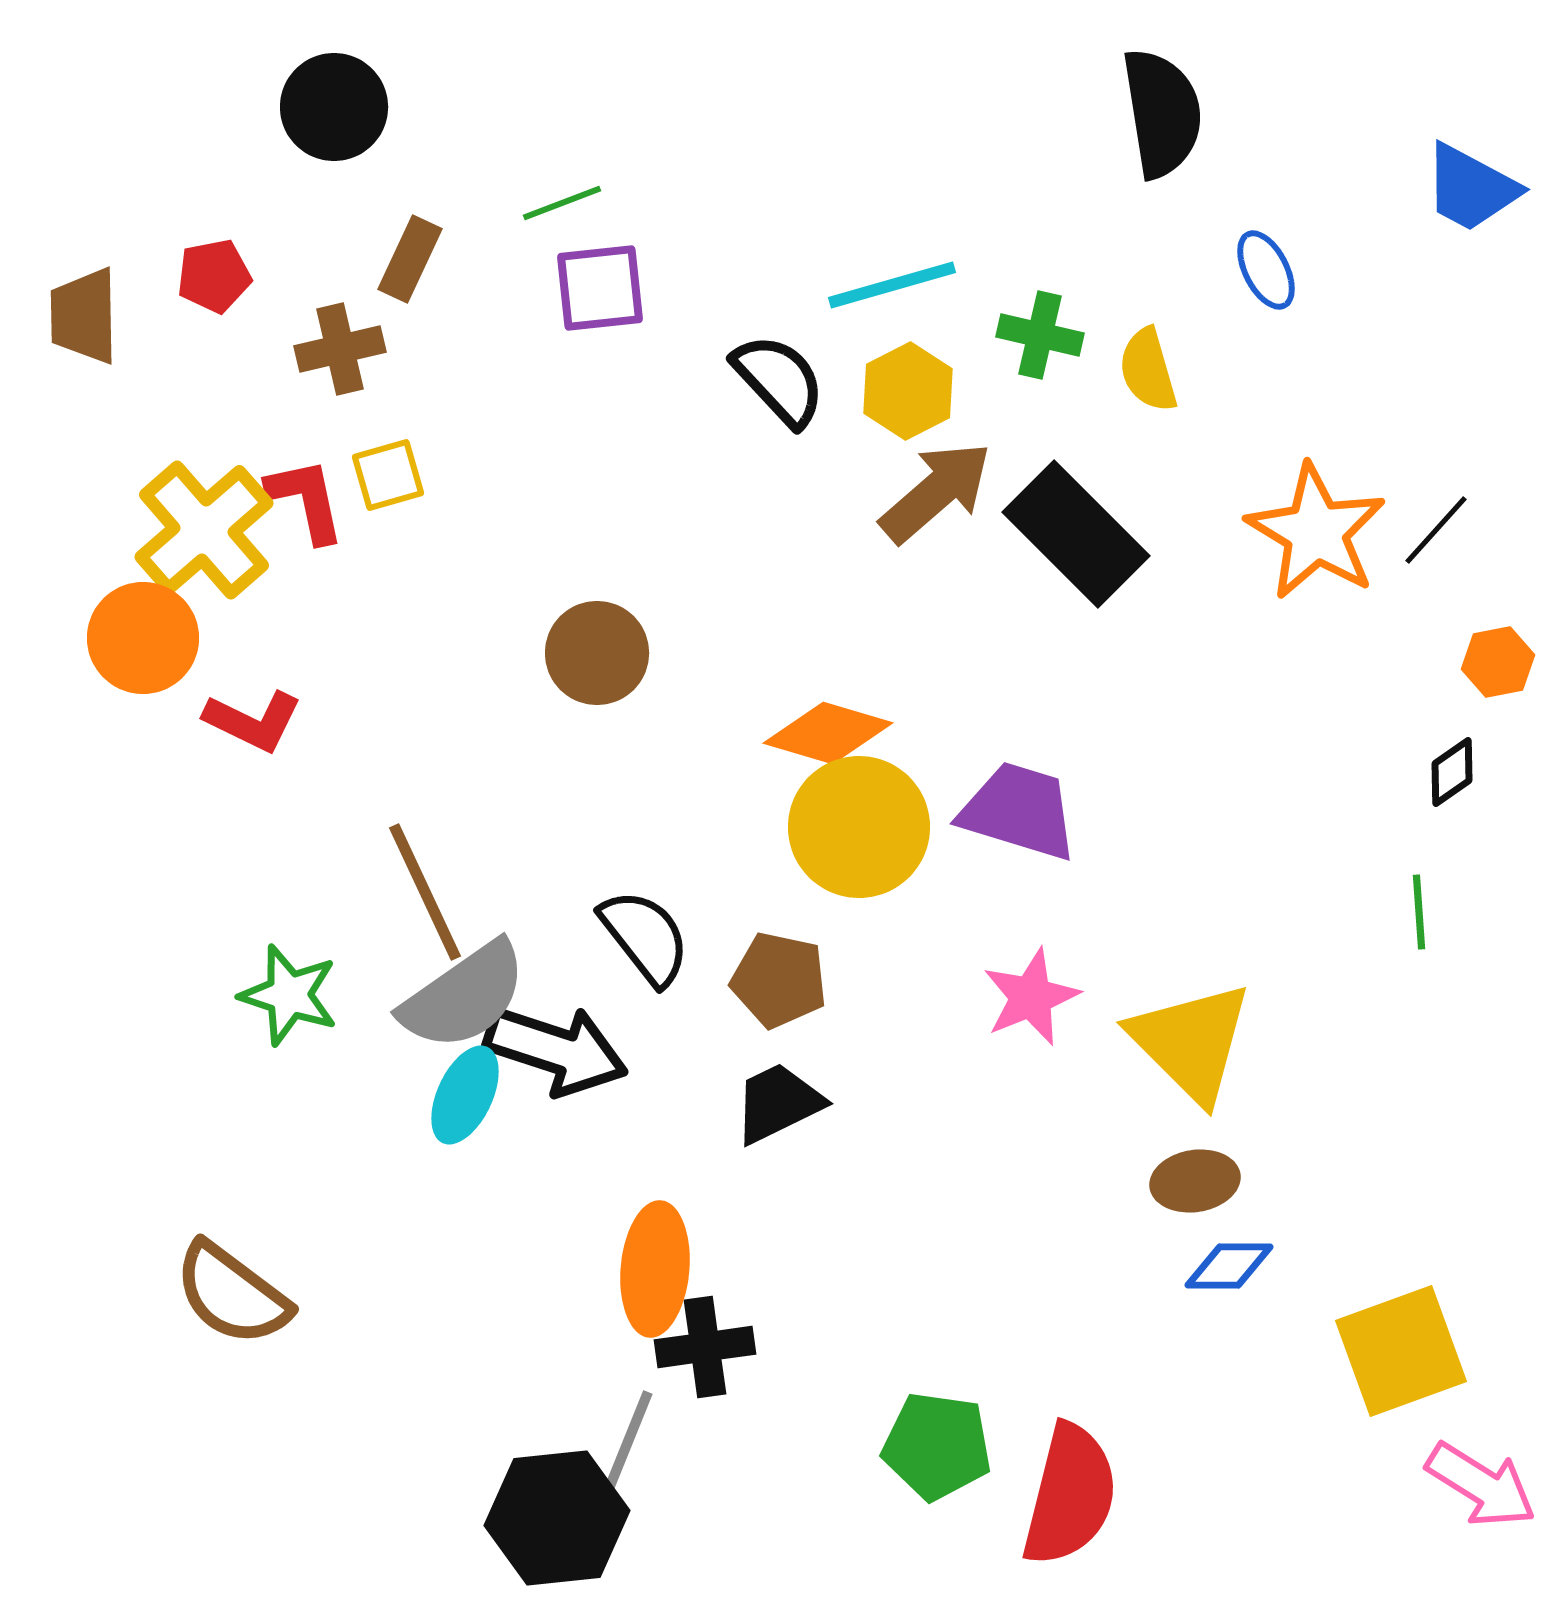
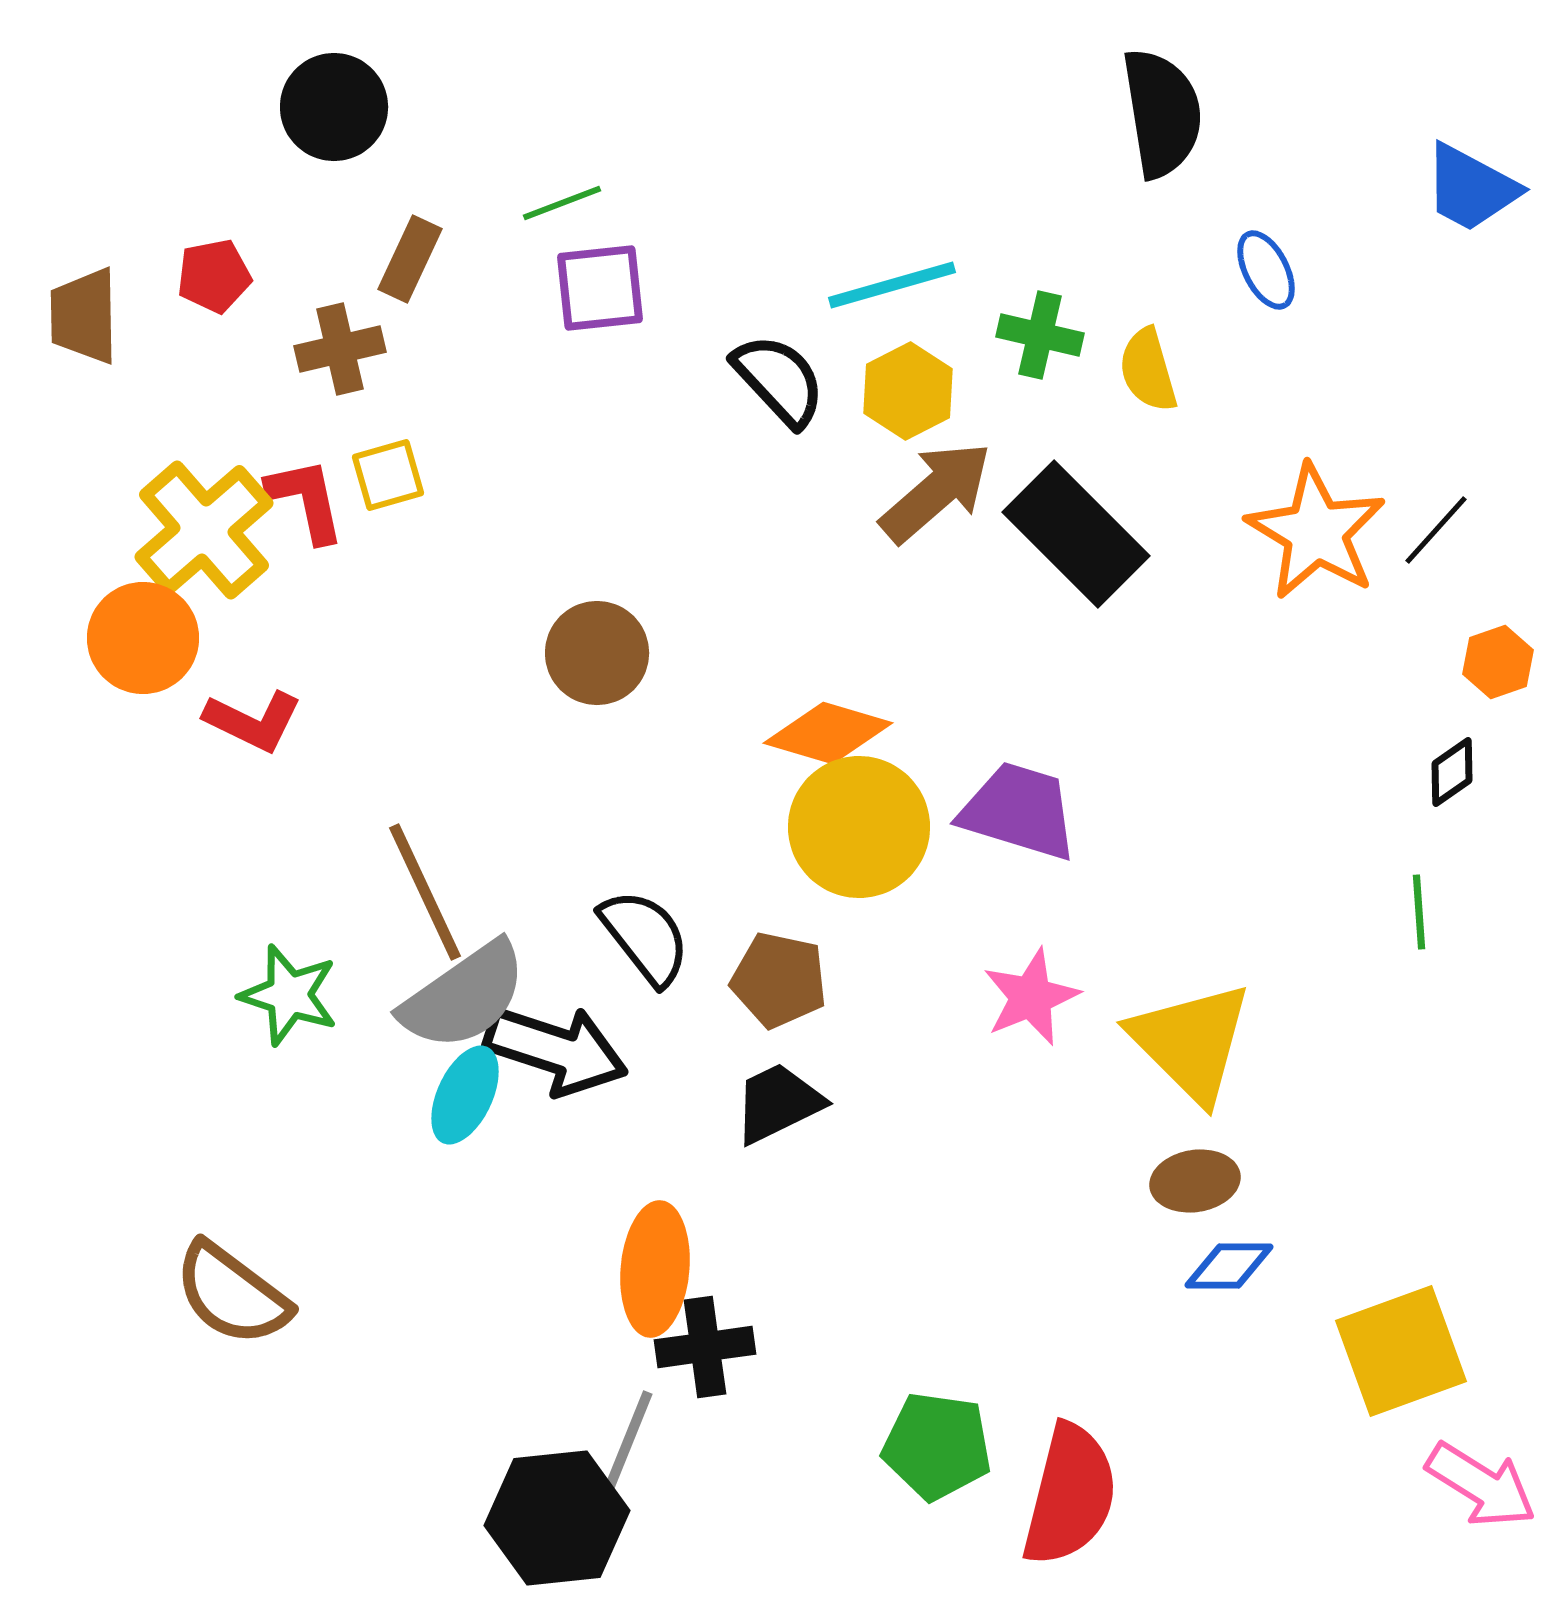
orange hexagon at (1498, 662): rotated 8 degrees counterclockwise
